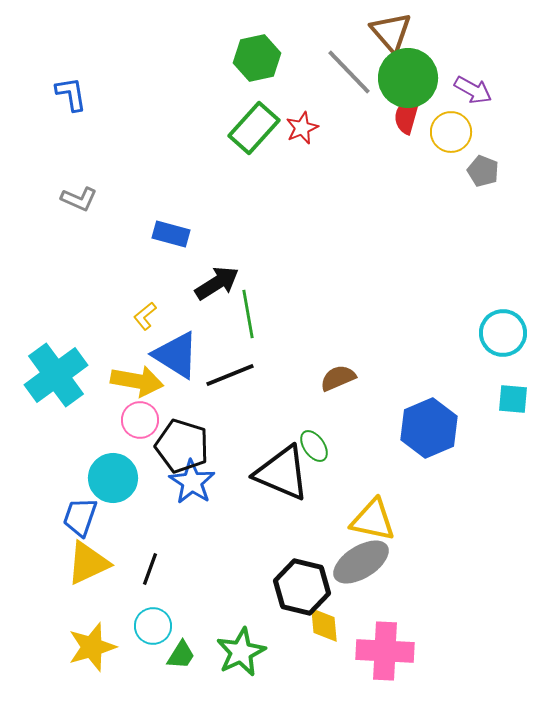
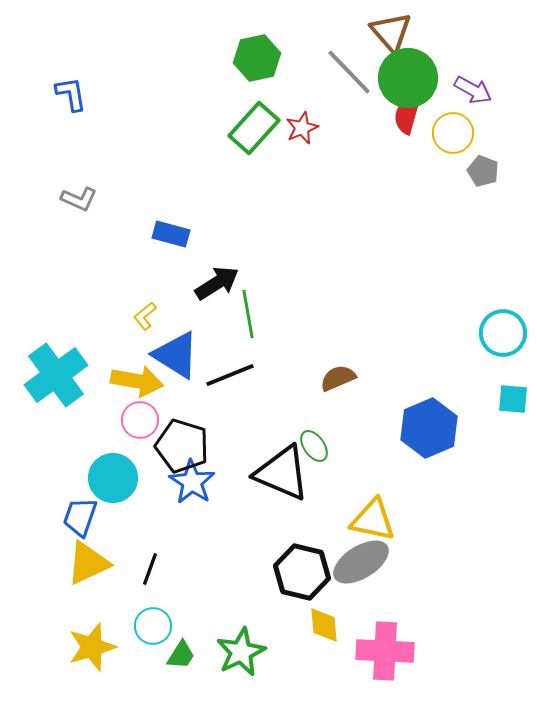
yellow circle at (451, 132): moved 2 px right, 1 px down
black hexagon at (302, 587): moved 15 px up
